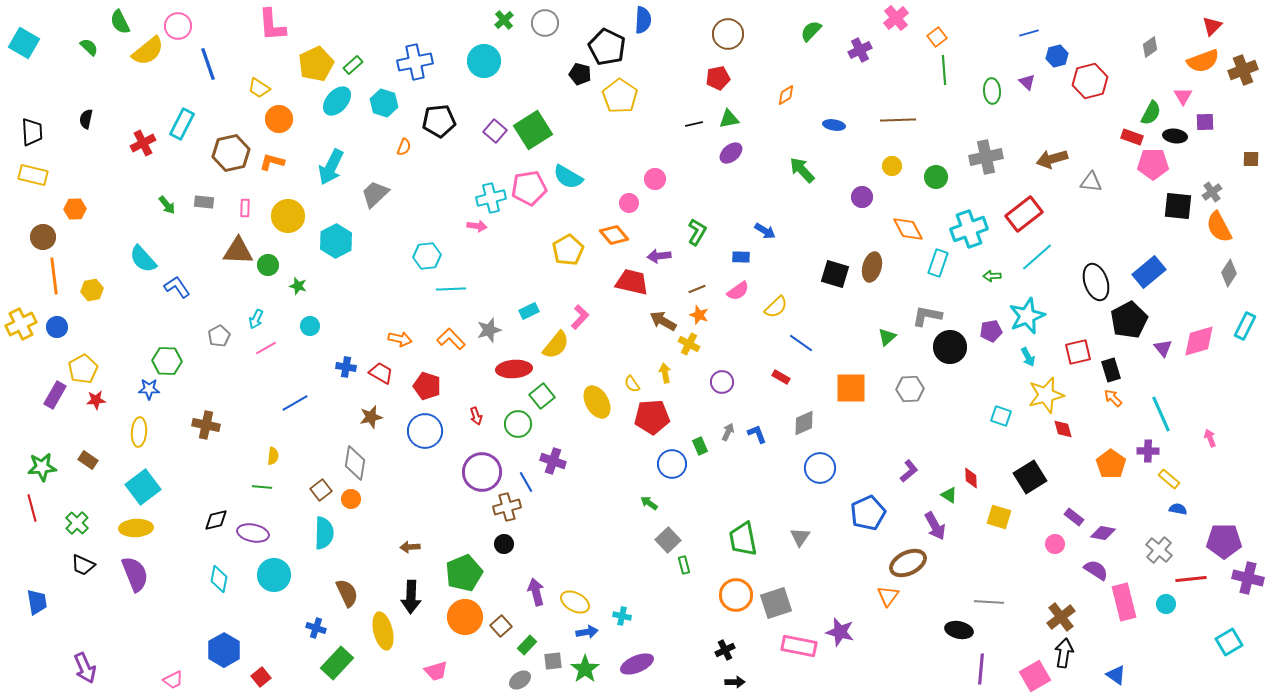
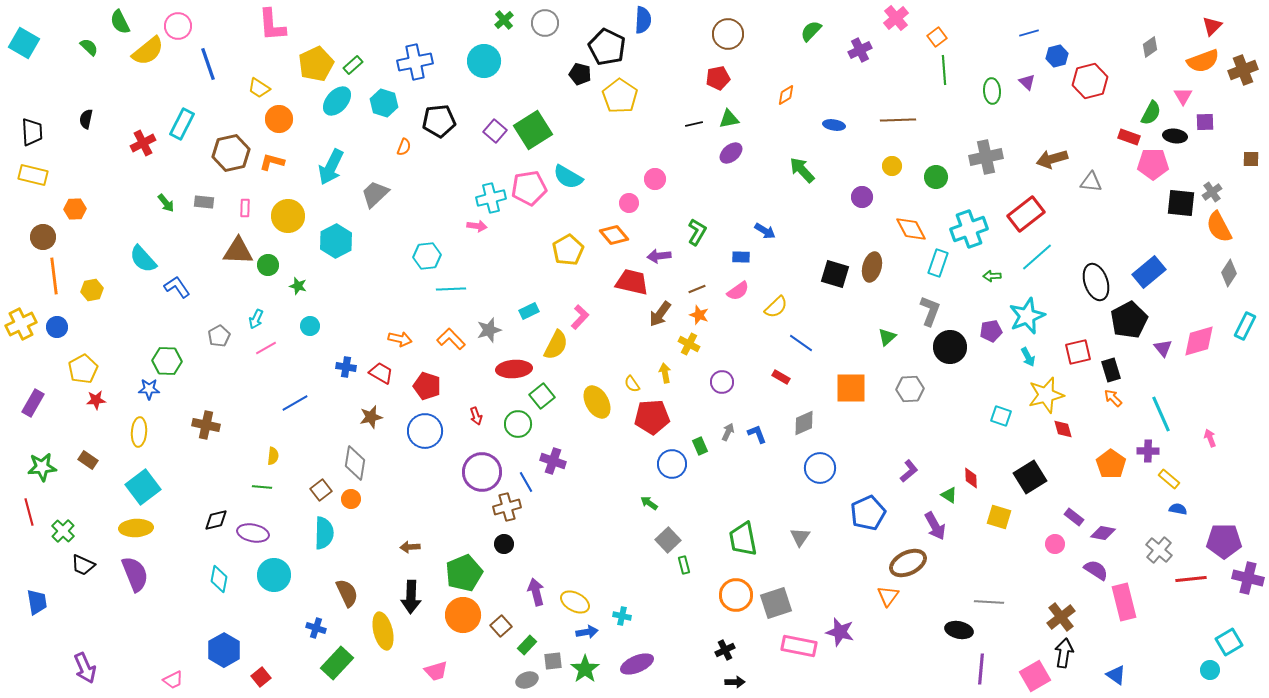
red rectangle at (1132, 137): moved 3 px left
green arrow at (167, 205): moved 1 px left, 2 px up
black square at (1178, 206): moved 3 px right, 3 px up
red rectangle at (1024, 214): moved 2 px right
orange diamond at (908, 229): moved 3 px right
gray L-shape at (927, 316): moved 3 px right, 5 px up; rotated 100 degrees clockwise
brown arrow at (663, 321): moved 3 px left, 7 px up; rotated 84 degrees counterclockwise
yellow semicircle at (556, 345): rotated 12 degrees counterclockwise
purple rectangle at (55, 395): moved 22 px left, 8 px down
red line at (32, 508): moved 3 px left, 4 px down
green cross at (77, 523): moved 14 px left, 8 px down
cyan circle at (1166, 604): moved 44 px right, 66 px down
orange circle at (465, 617): moved 2 px left, 2 px up
gray ellipse at (520, 680): moved 7 px right; rotated 15 degrees clockwise
